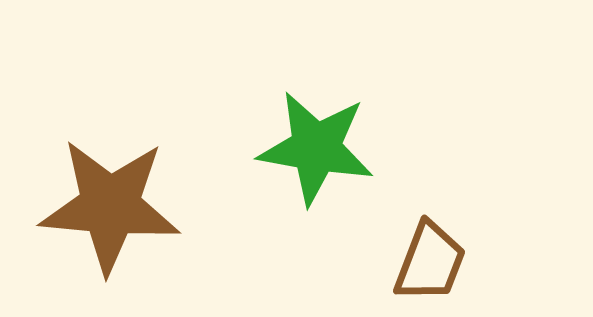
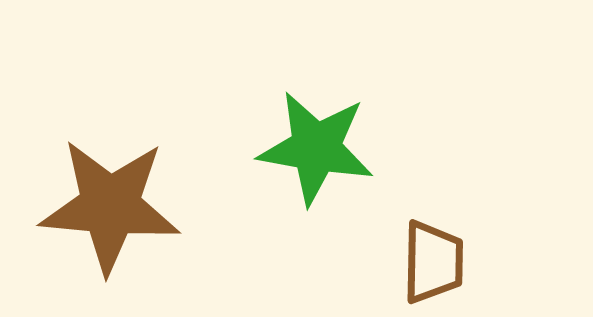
brown trapezoid: moved 3 px right; rotated 20 degrees counterclockwise
